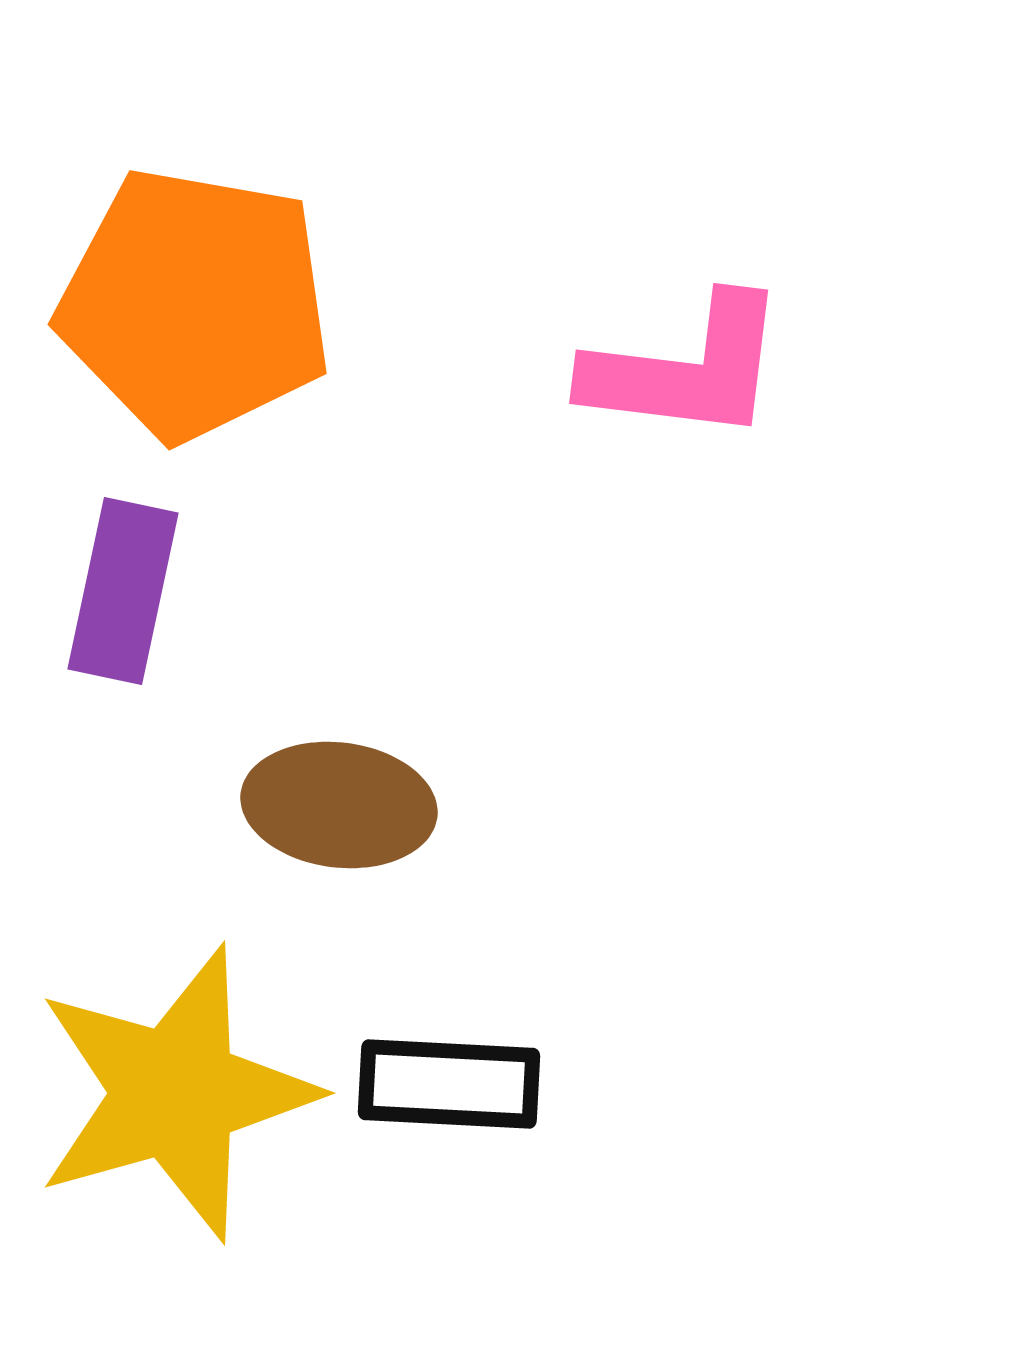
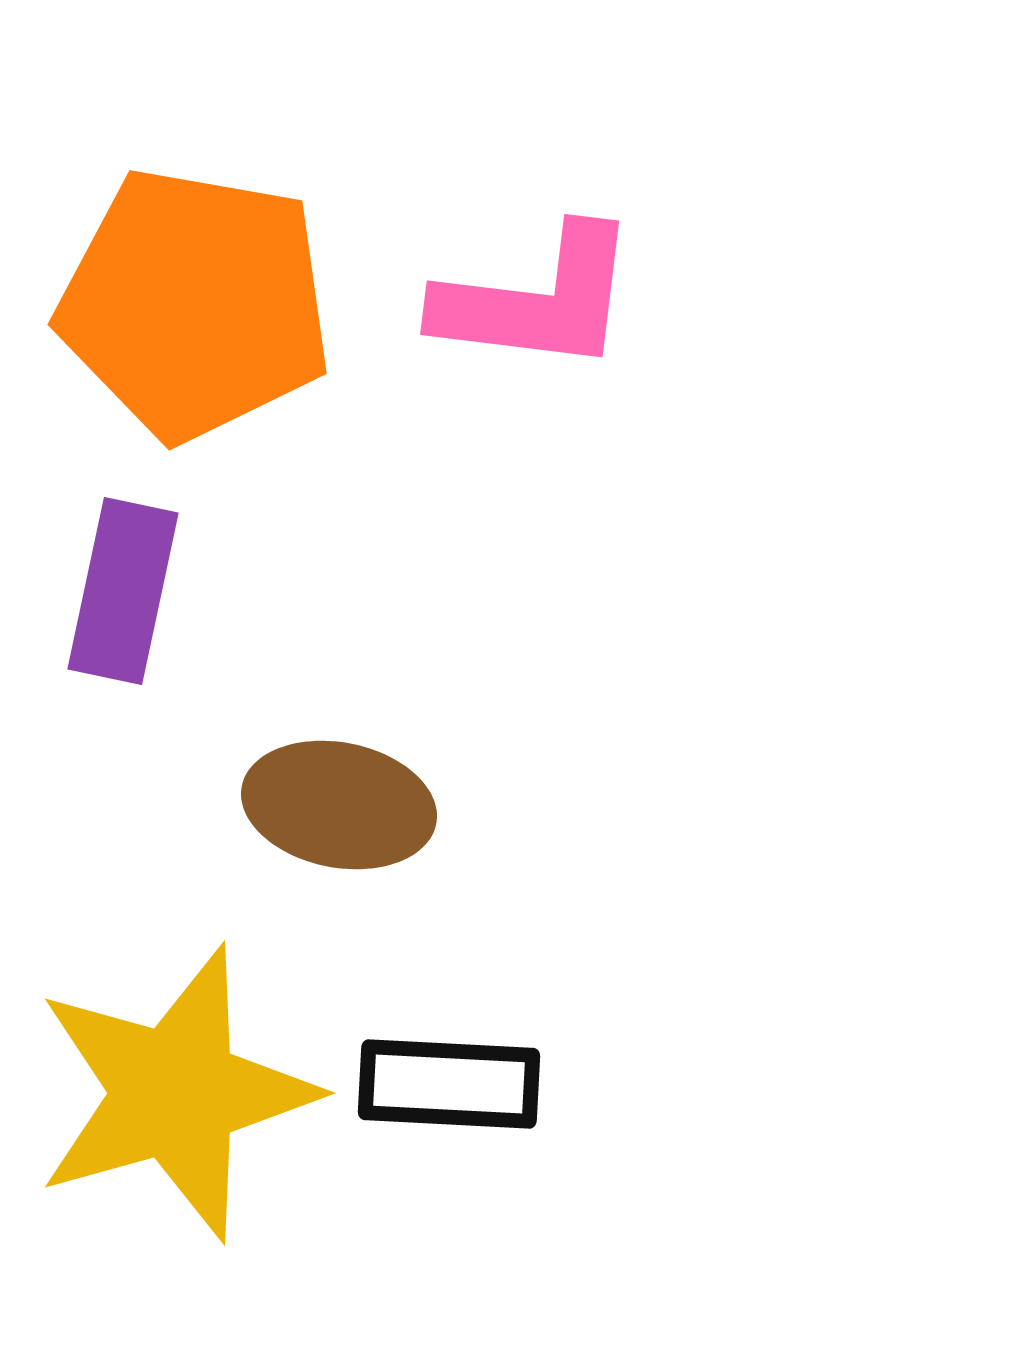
pink L-shape: moved 149 px left, 69 px up
brown ellipse: rotated 4 degrees clockwise
